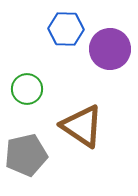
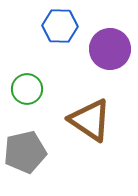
blue hexagon: moved 6 px left, 3 px up
brown triangle: moved 8 px right, 6 px up
gray pentagon: moved 1 px left, 3 px up
